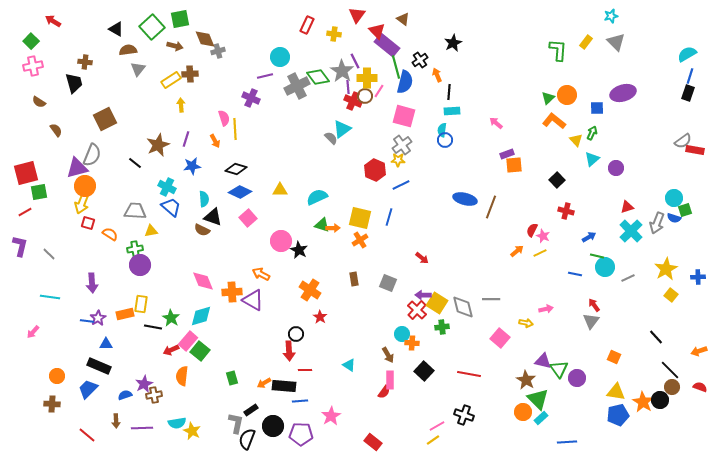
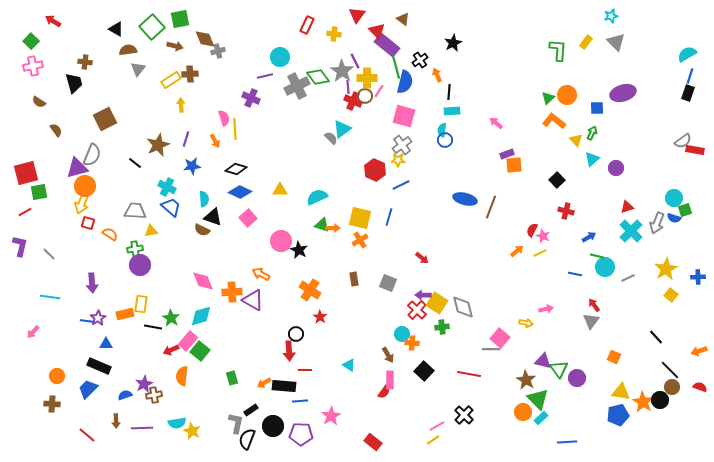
gray line at (491, 299): moved 50 px down
yellow triangle at (616, 392): moved 5 px right
black cross at (464, 415): rotated 24 degrees clockwise
